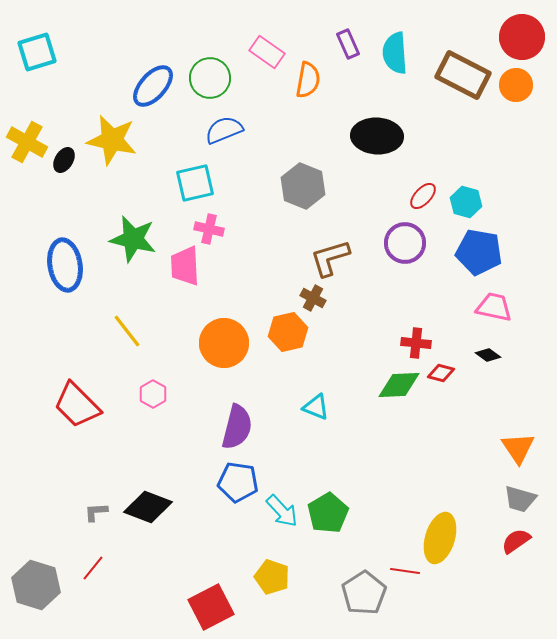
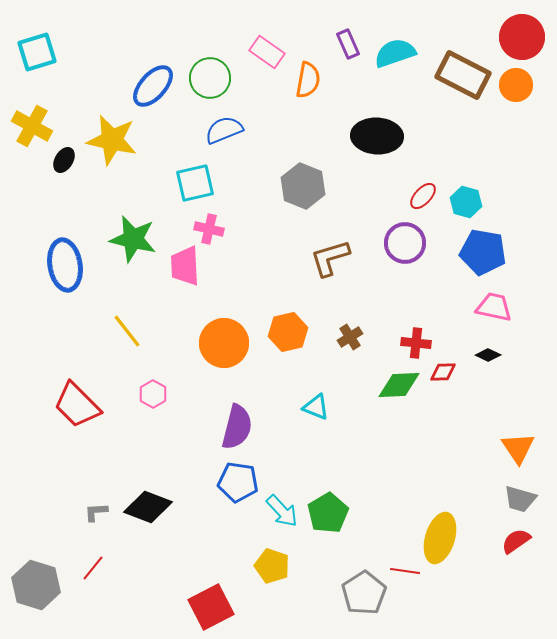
cyan semicircle at (395, 53): rotated 75 degrees clockwise
yellow cross at (27, 142): moved 5 px right, 16 px up
blue pentagon at (479, 252): moved 4 px right
brown cross at (313, 298): moved 37 px right, 39 px down; rotated 30 degrees clockwise
black diamond at (488, 355): rotated 10 degrees counterclockwise
red diamond at (441, 373): moved 2 px right, 1 px up; rotated 16 degrees counterclockwise
yellow pentagon at (272, 577): moved 11 px up
